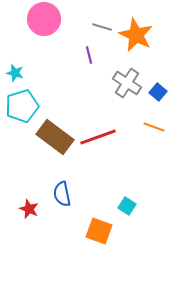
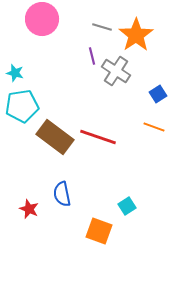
pink circle: moved 2 px left
orange star: rotated 12 degrees clockwise
purple line: moved 3 px right, 1 px down
gray cross: moved 11 px left, 12 px up
blue square: moved 2 px down; rotated 18 degrees clockwise
cyan pentagon: rotated 8 degrees clockwise
red line: rotated 39 degrees clockwise
cyan square: rotated 24 degrees clockwise
